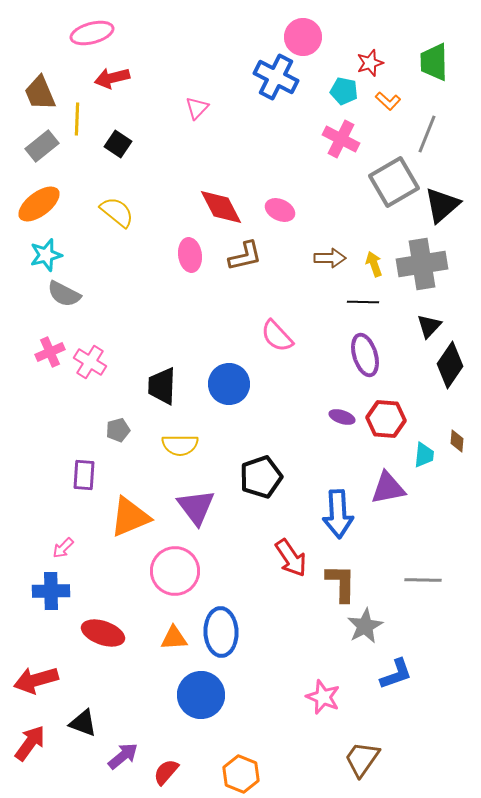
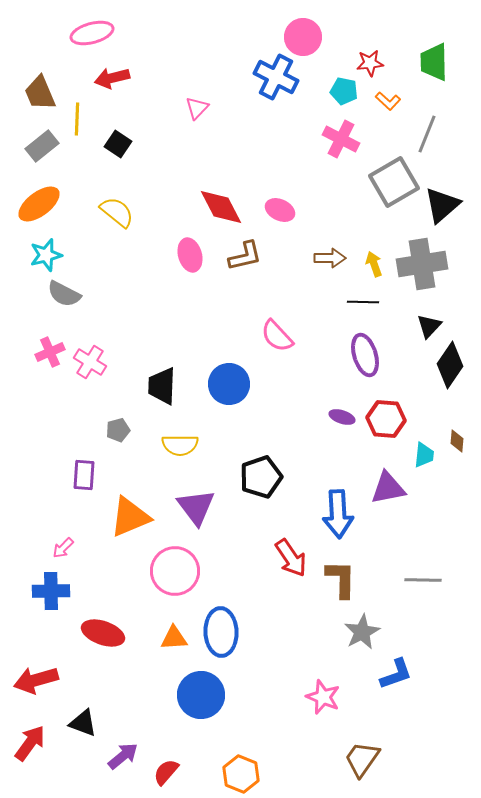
red star at (370, 63): rotated 12 degrees clockwise
pink ellipse at (190, 255): rotated 8 degrees counterclockwise
brown L-shape at (341, 583): moved 4 px up
gray star at (365, 626): moved 3 px left, 6 px down
